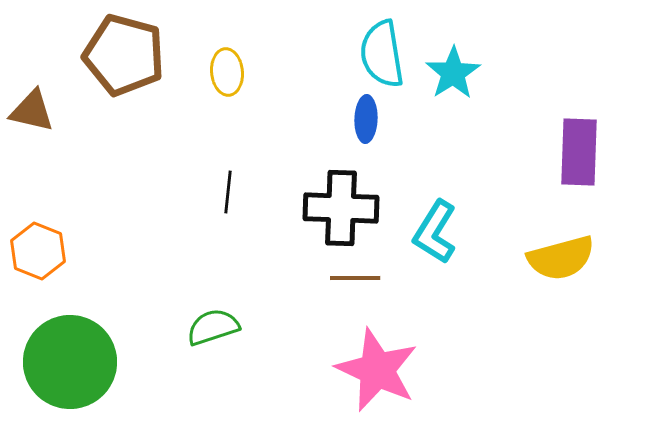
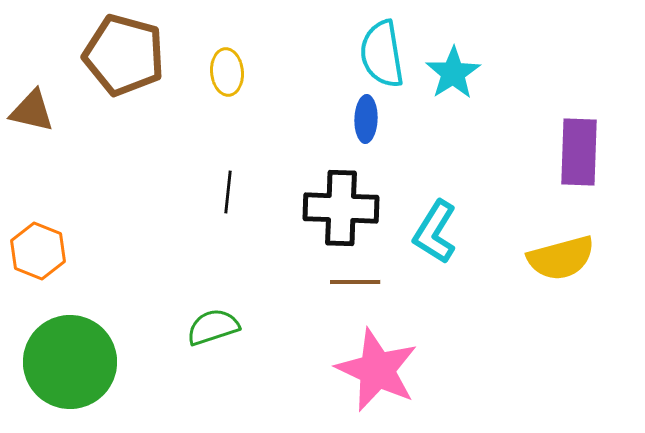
brown line: moved 4 px down
